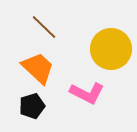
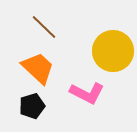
yellow circle: moved 2 px right, 2 px down
